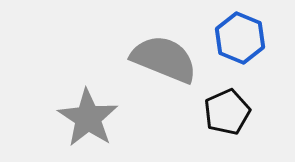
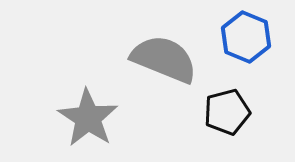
blue hexagon: moved 6 px right, 1 px up
black pentagon: rotated 9 degrees clockwise
